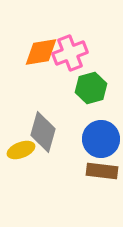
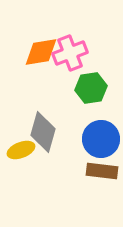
green hexagon: rotated 8 degrees clockwise
